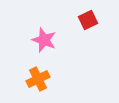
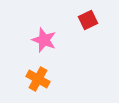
orange cross: rotated 35 degrees counterclockwise
